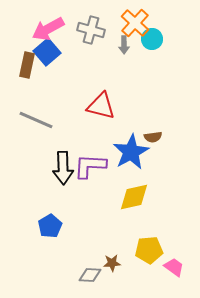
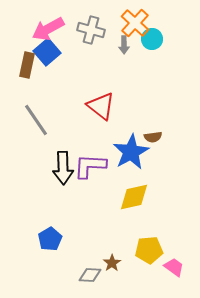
red triangle: rotated 24 degrees clockwise
gray line: rotated 32 degrees clockwise
blue pentagon: moved 13 px down
brown star: rotated 30 degrees counterclockwise
